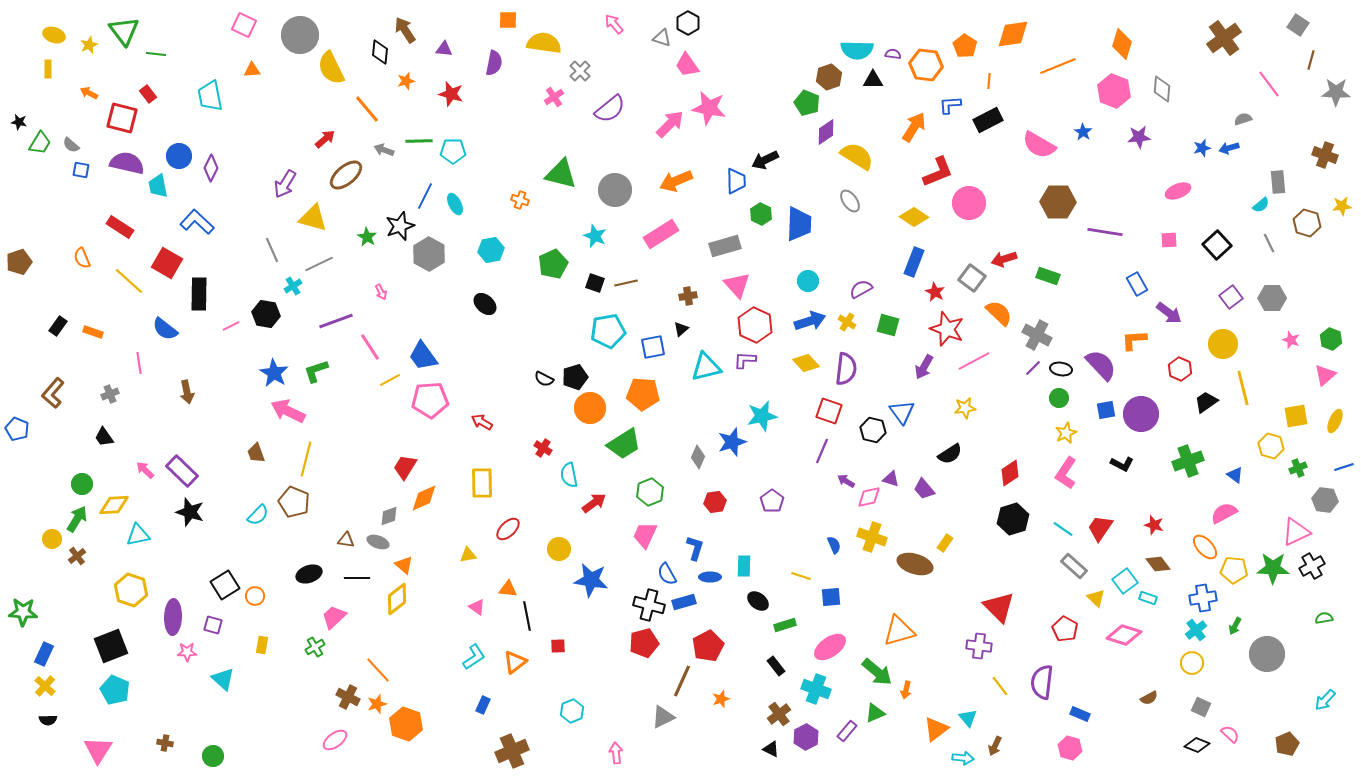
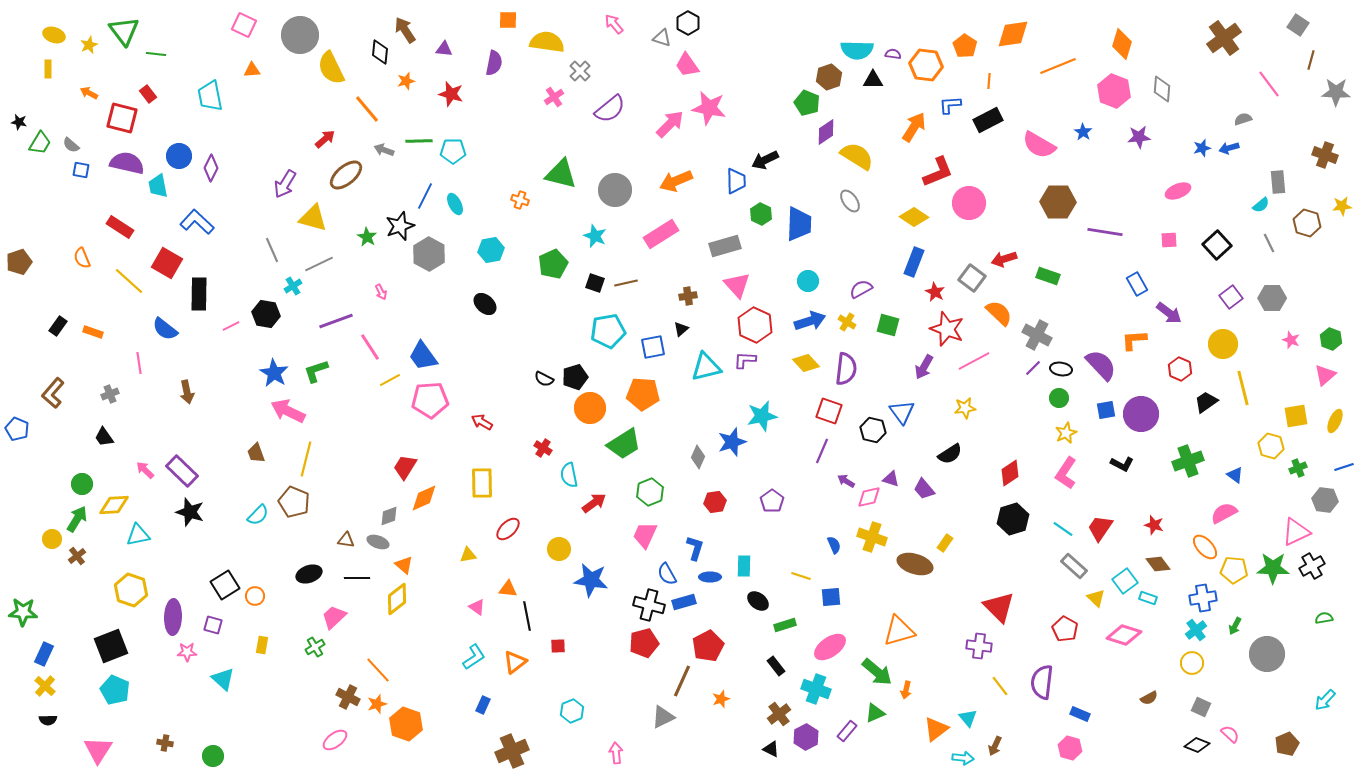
yellow semicircle at (544, 43): moved 3 px right, 1 px up
